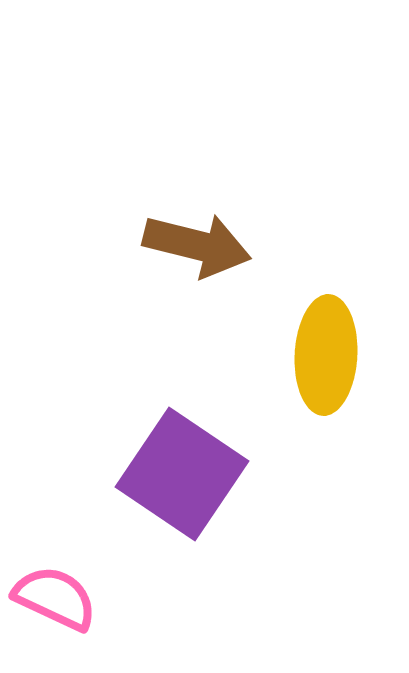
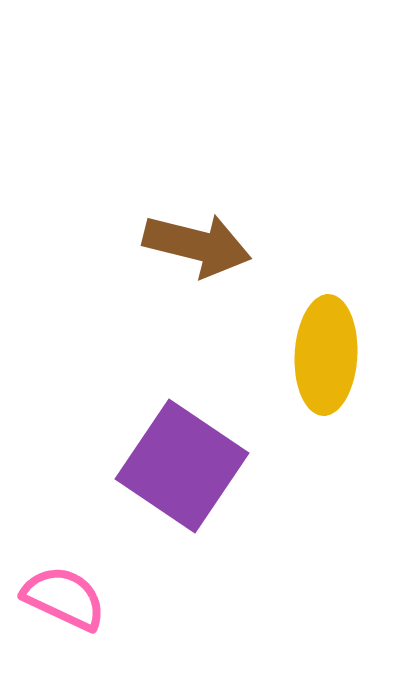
purple square: moved 8 px up
pink semicircle: moved 9 px right
